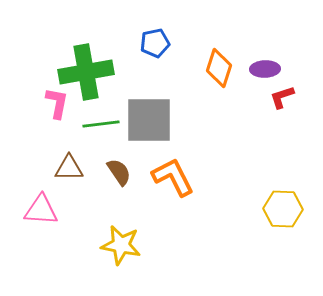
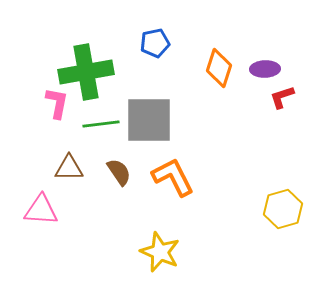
yellow hexagon: rotated 18 degrees counterclockwise
yellow star: moved 39 px right, 7 px down; rotated 12 degrees clockwise
